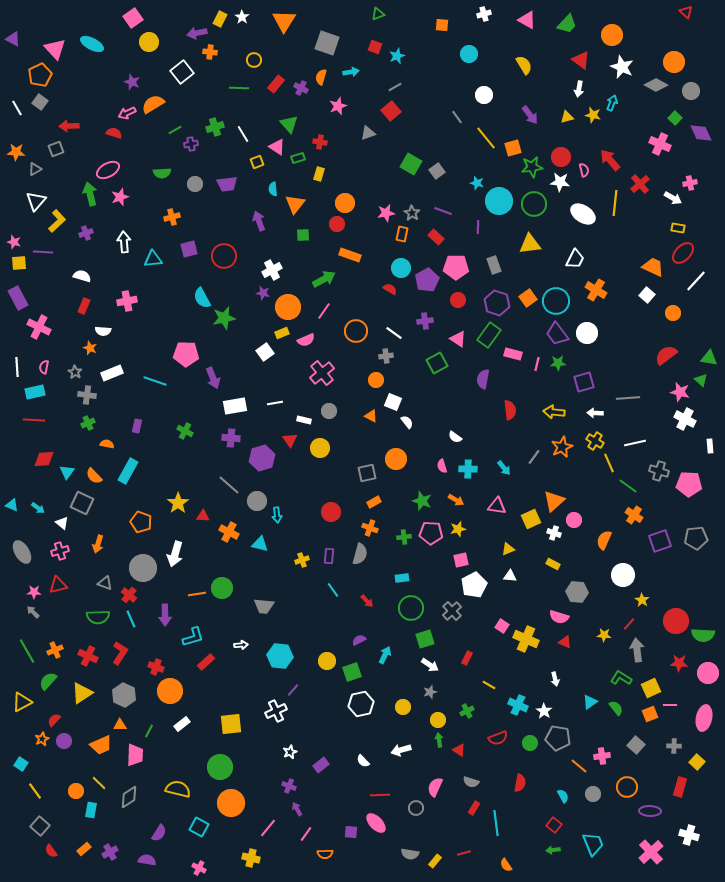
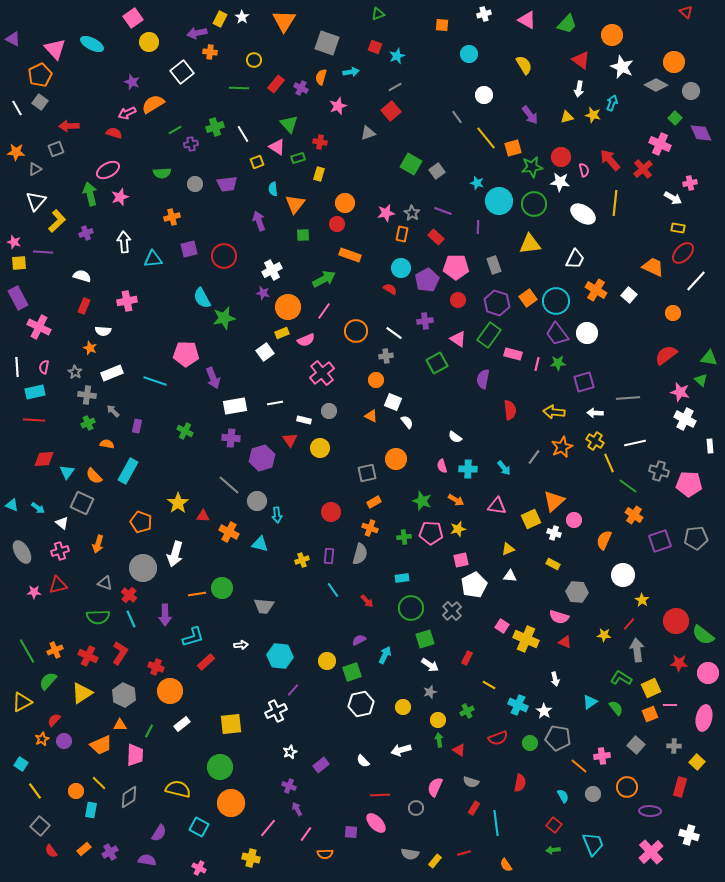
red cross at (640, 184): moved 3 px right, 15 px up
white square at (647, 295): moved 18 px left
gray arrow at (33, 612): moved 80 px right, 201 px up
green semicircle at (703, 635): rotated 35 degrees clockwise
